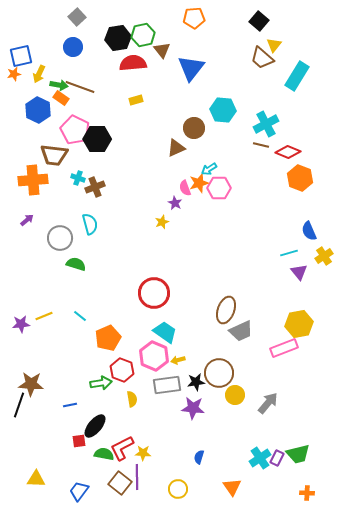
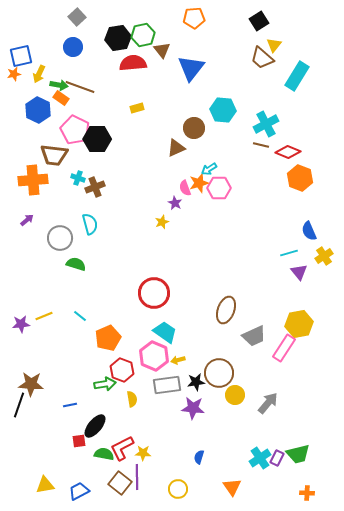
black square at (259, 21): rotated 18 degrees clockwise
yellow rectangle at (136, 100): moved 1 px right, 8 px down
gray trapezoid at (241, 331): moved 13 px right, 5 px down
pink rectangle at (284, 348): rotated 36 degrees counterclockwise
green arrow at (101, 383): moved 4 px right, 1 px down
yellow triangle at (36, 479): moved 9 px right, 6 px down; rotated 12 degrees counterclockwise
blue trapezoid at (79, 491): rotated 25 degrees clockwise
